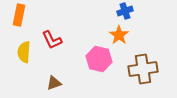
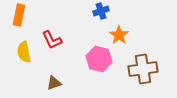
blue cross: moved 24 px left
yellow semicircle: rotated 15 degrees counterclockwise
